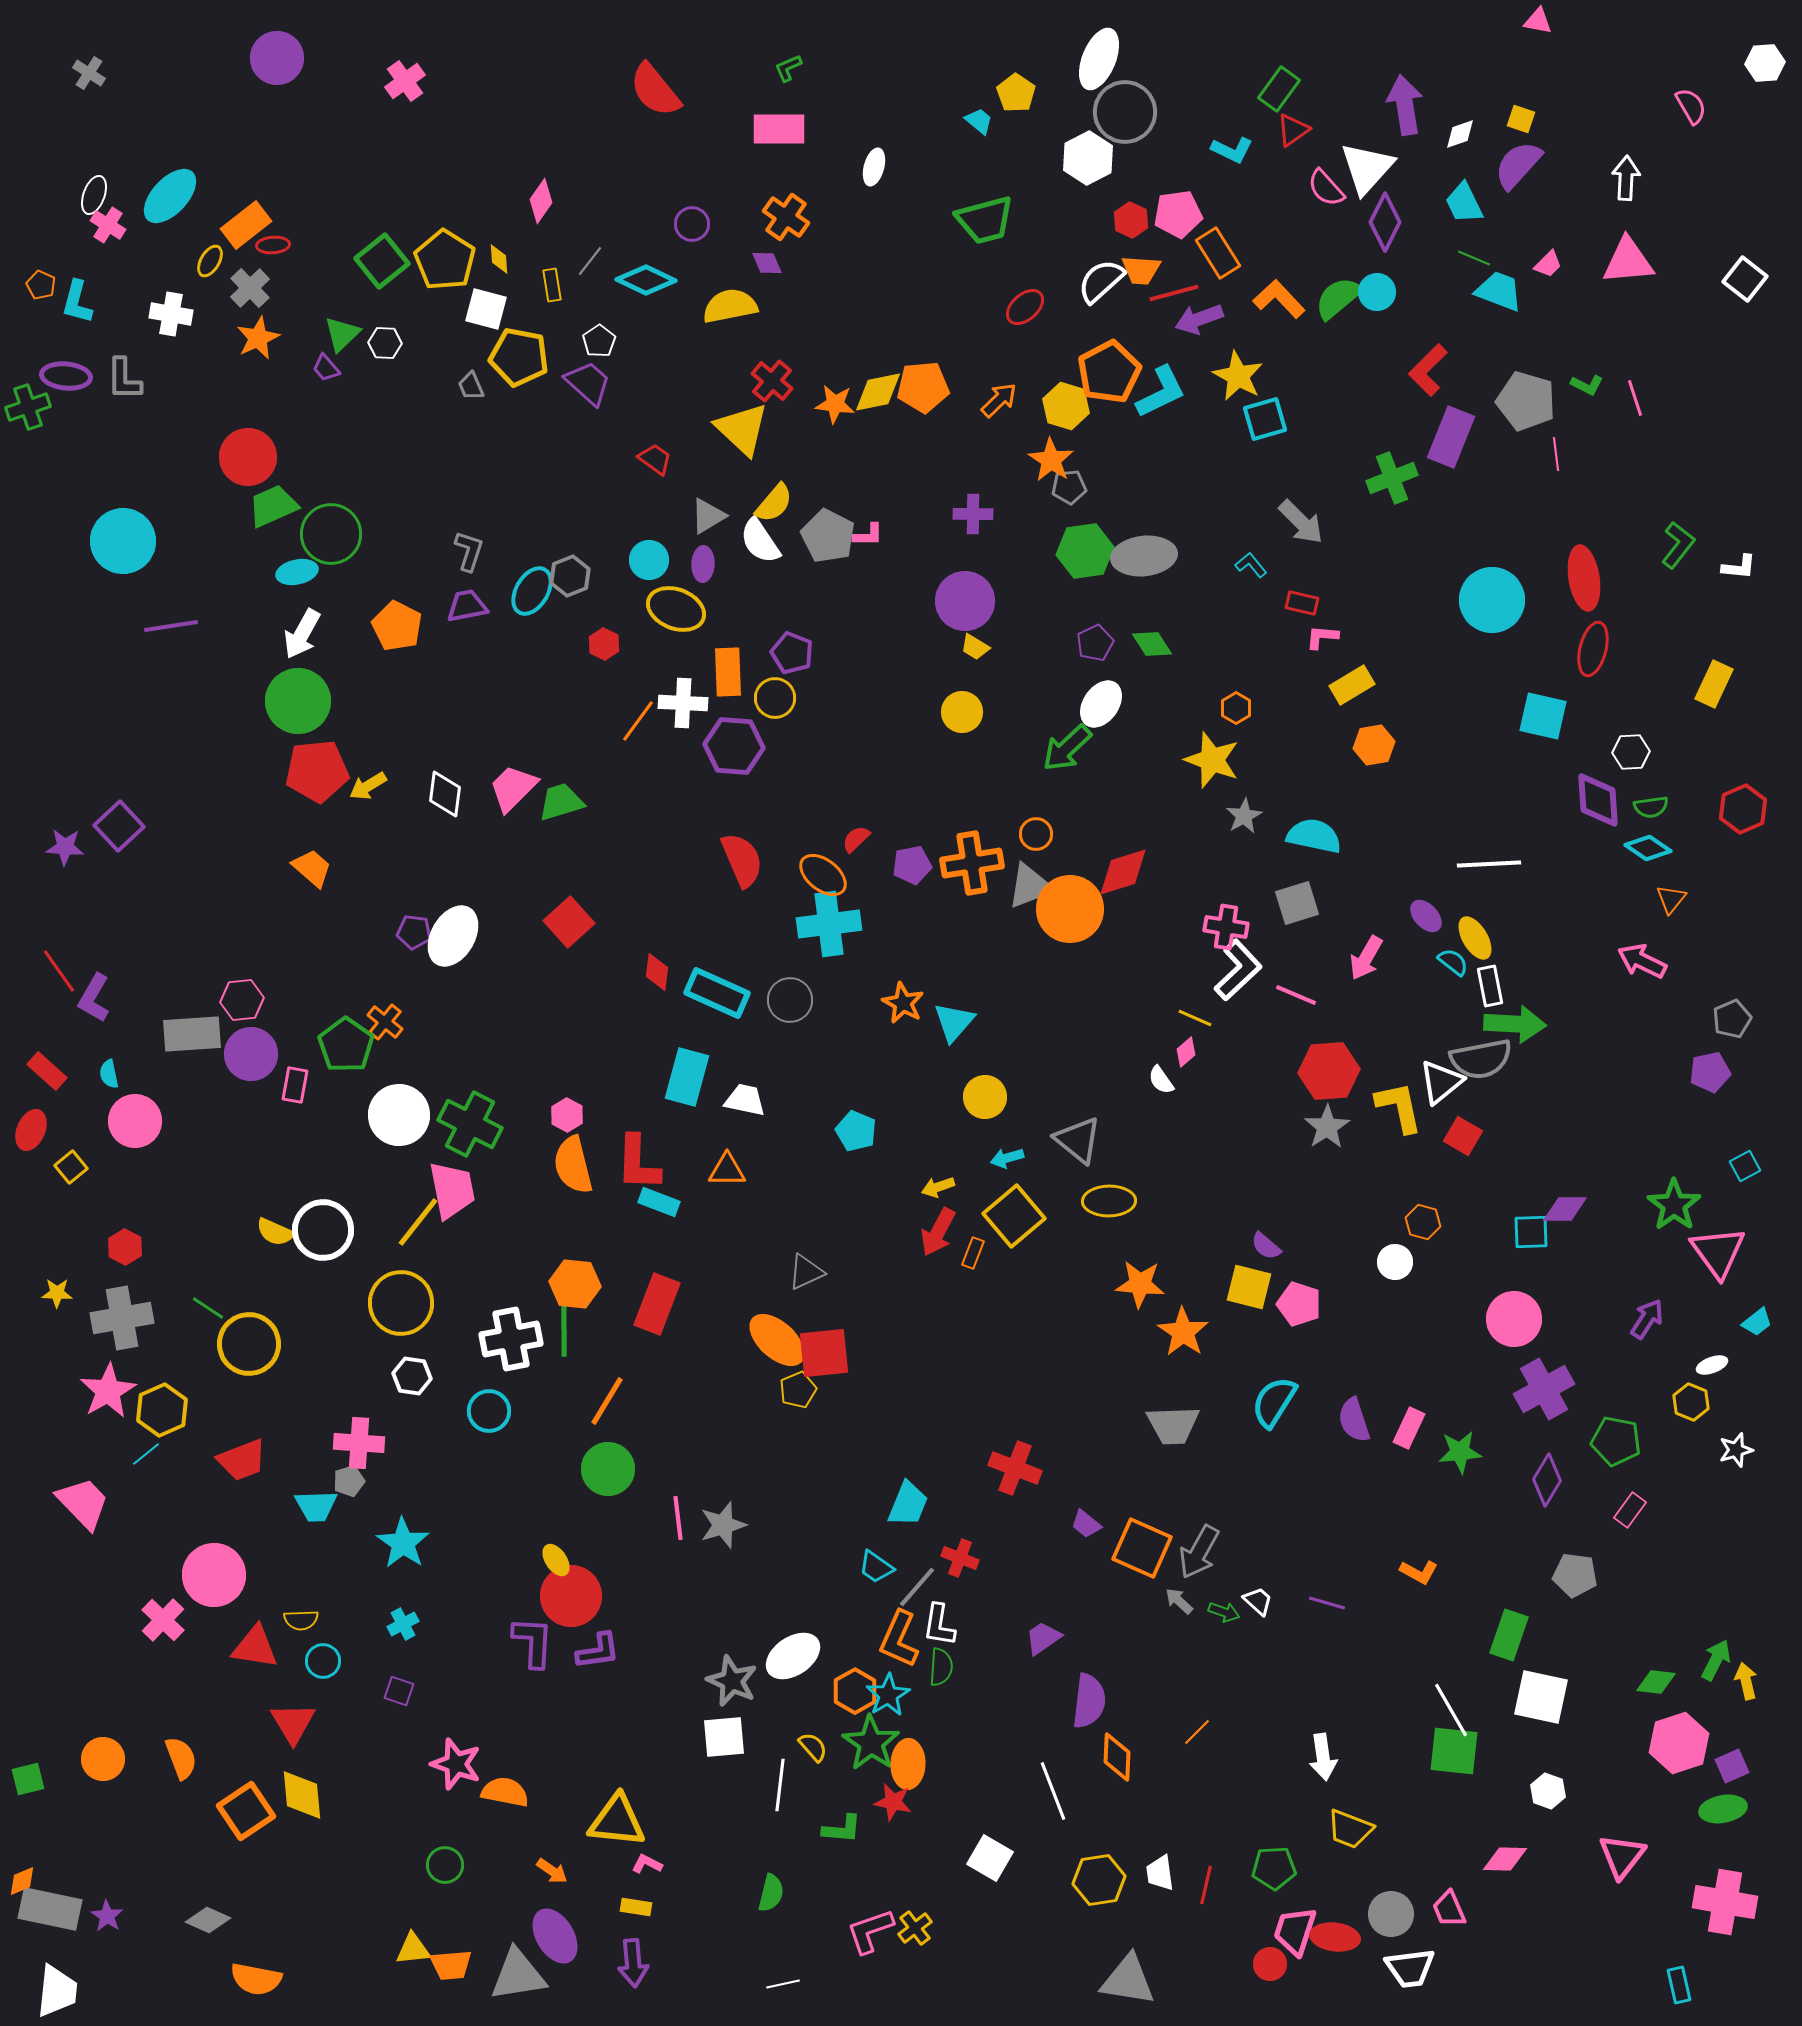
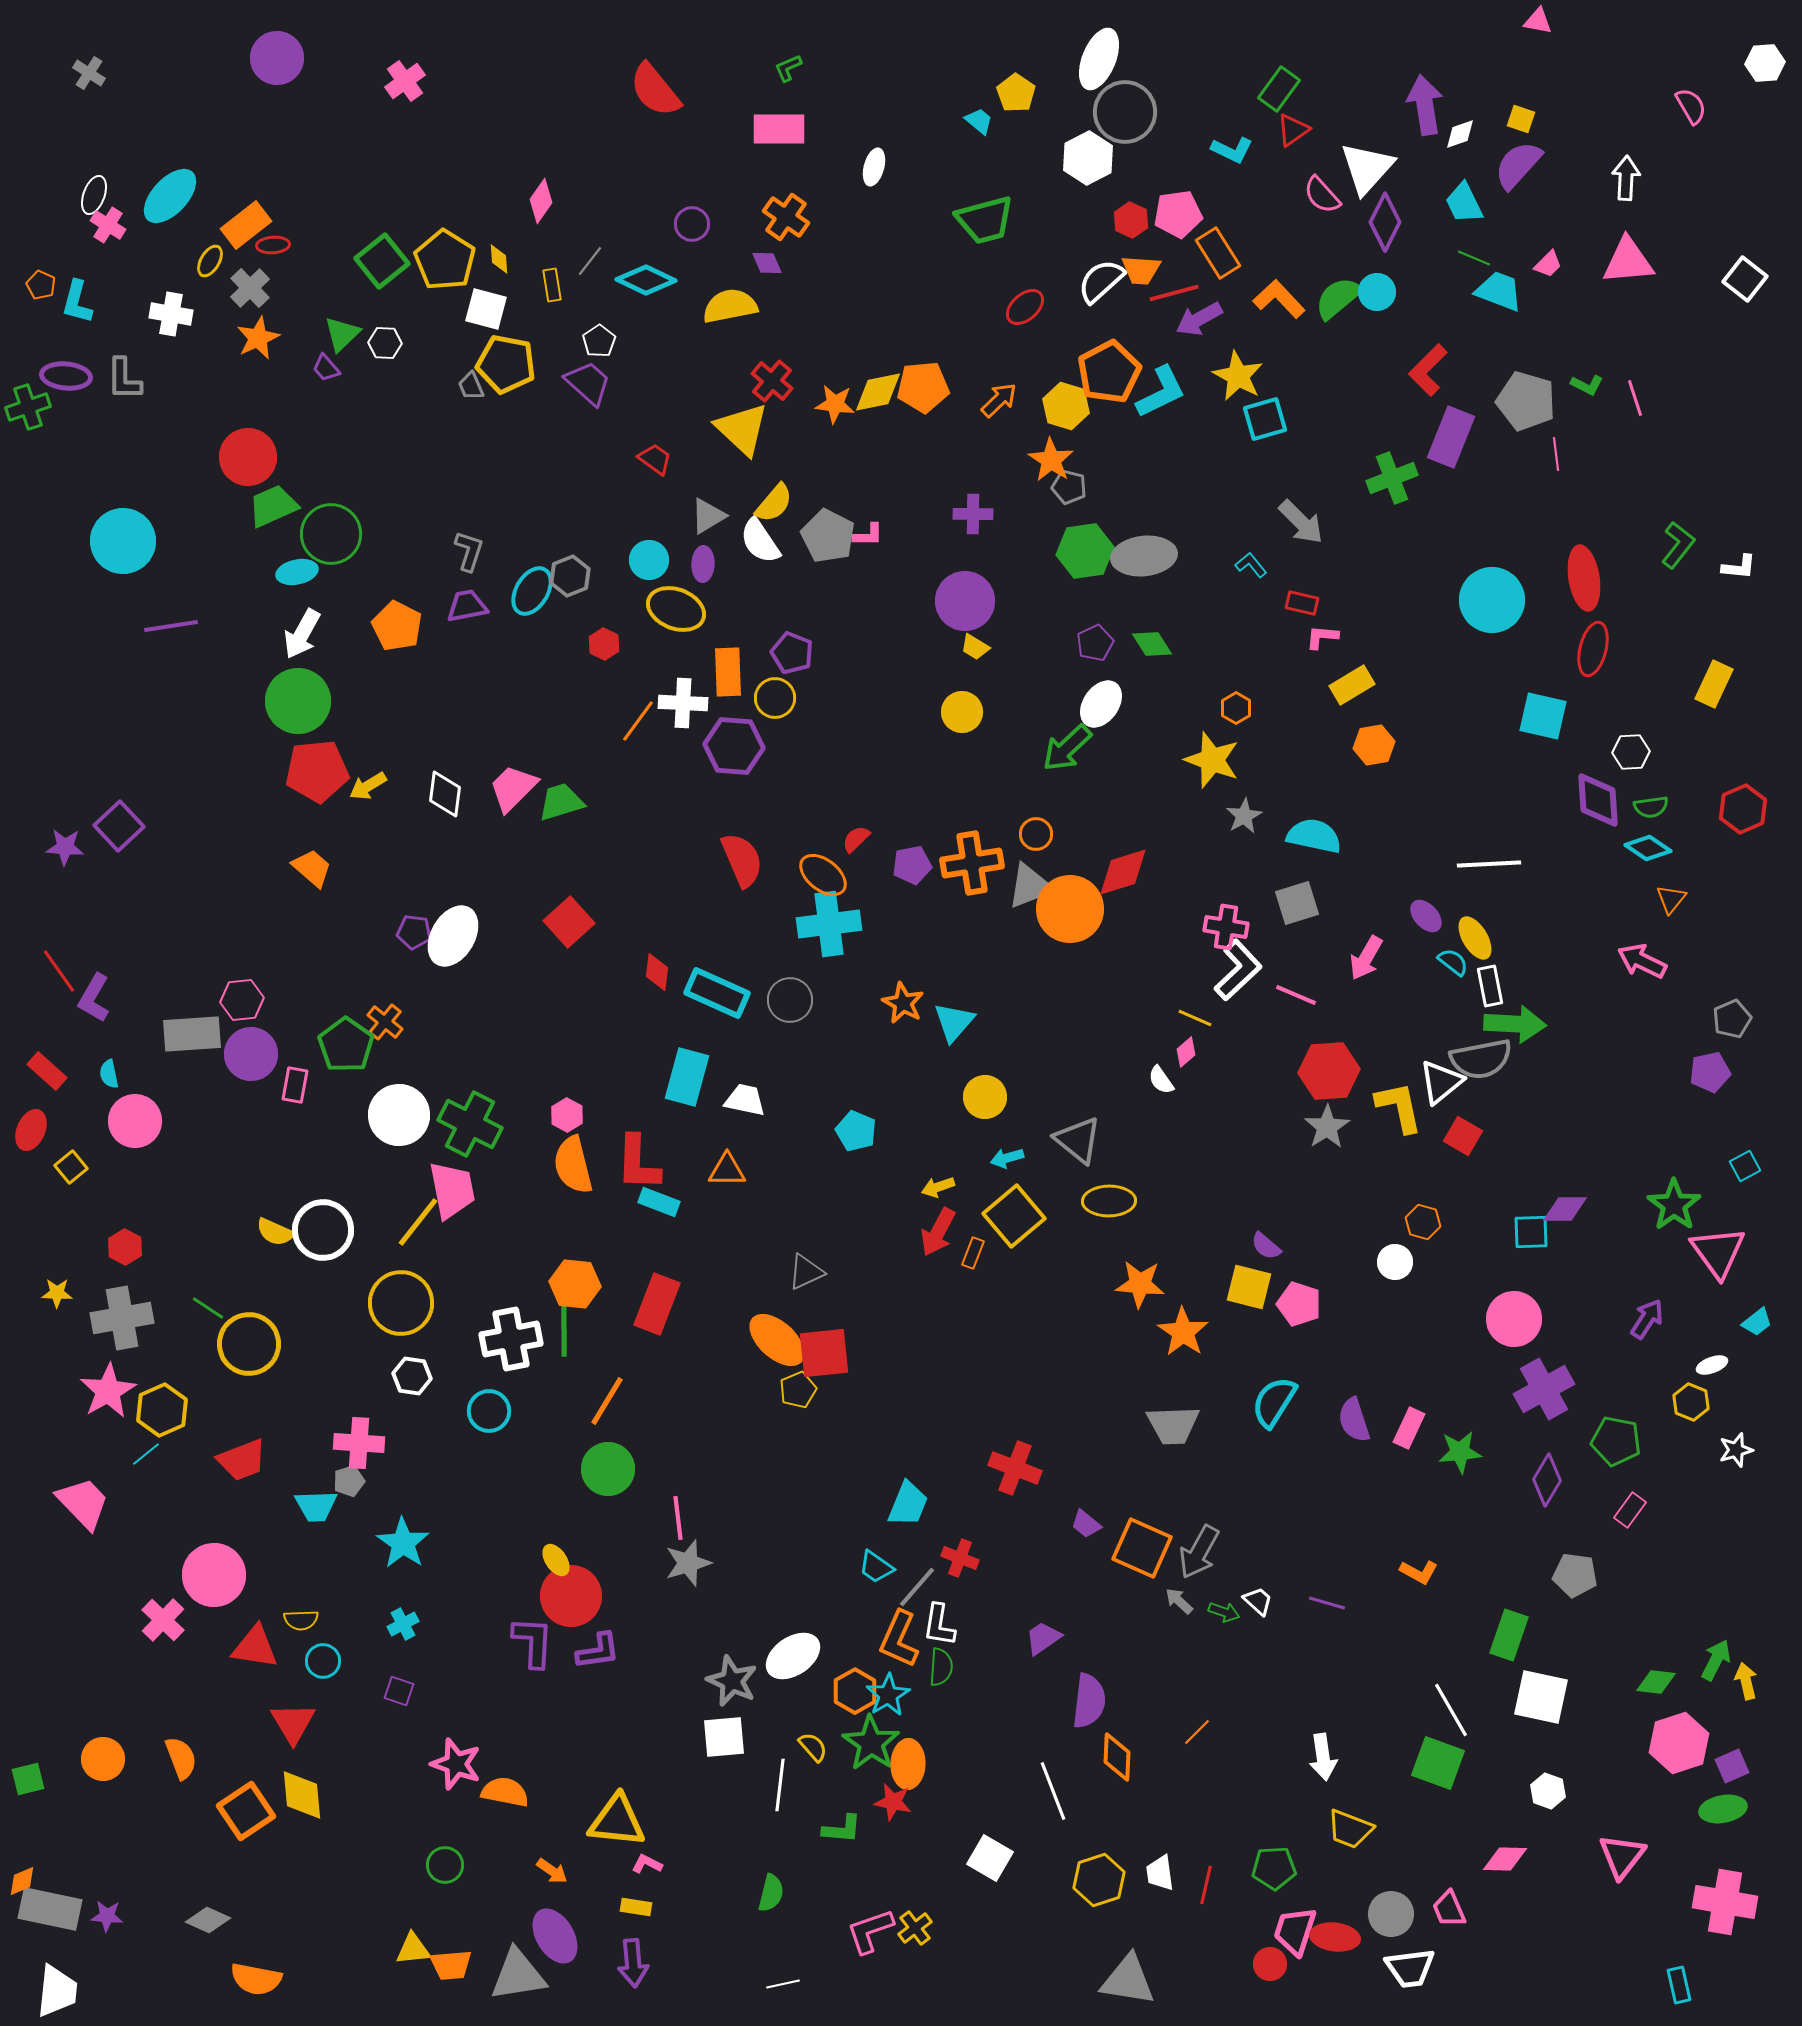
purple arrow at (1405, 105): moved 20 px right
pink semicircle at (1326, 188): moved 4 px left, 7 px down
purple arrow at (1199, 319): rotated 9 degrees counterclockwise
yellow pentagon at (519, 357): moved 13 px left, 7 px down
gray pentagon at (1069, 487): rotated 20 degrees clockwise
gray star at (723, 1525): moved 35 px left, 38 px down
green square at (1454, 1751): moved 16 px left, 12 px down; rotated 14 degrees clockwise
yellow hexagon at (1099, 1880): rotated 9 degrees counterclockwise
purple star at (107, 1916): rotated 28 degrees counterclockwise
